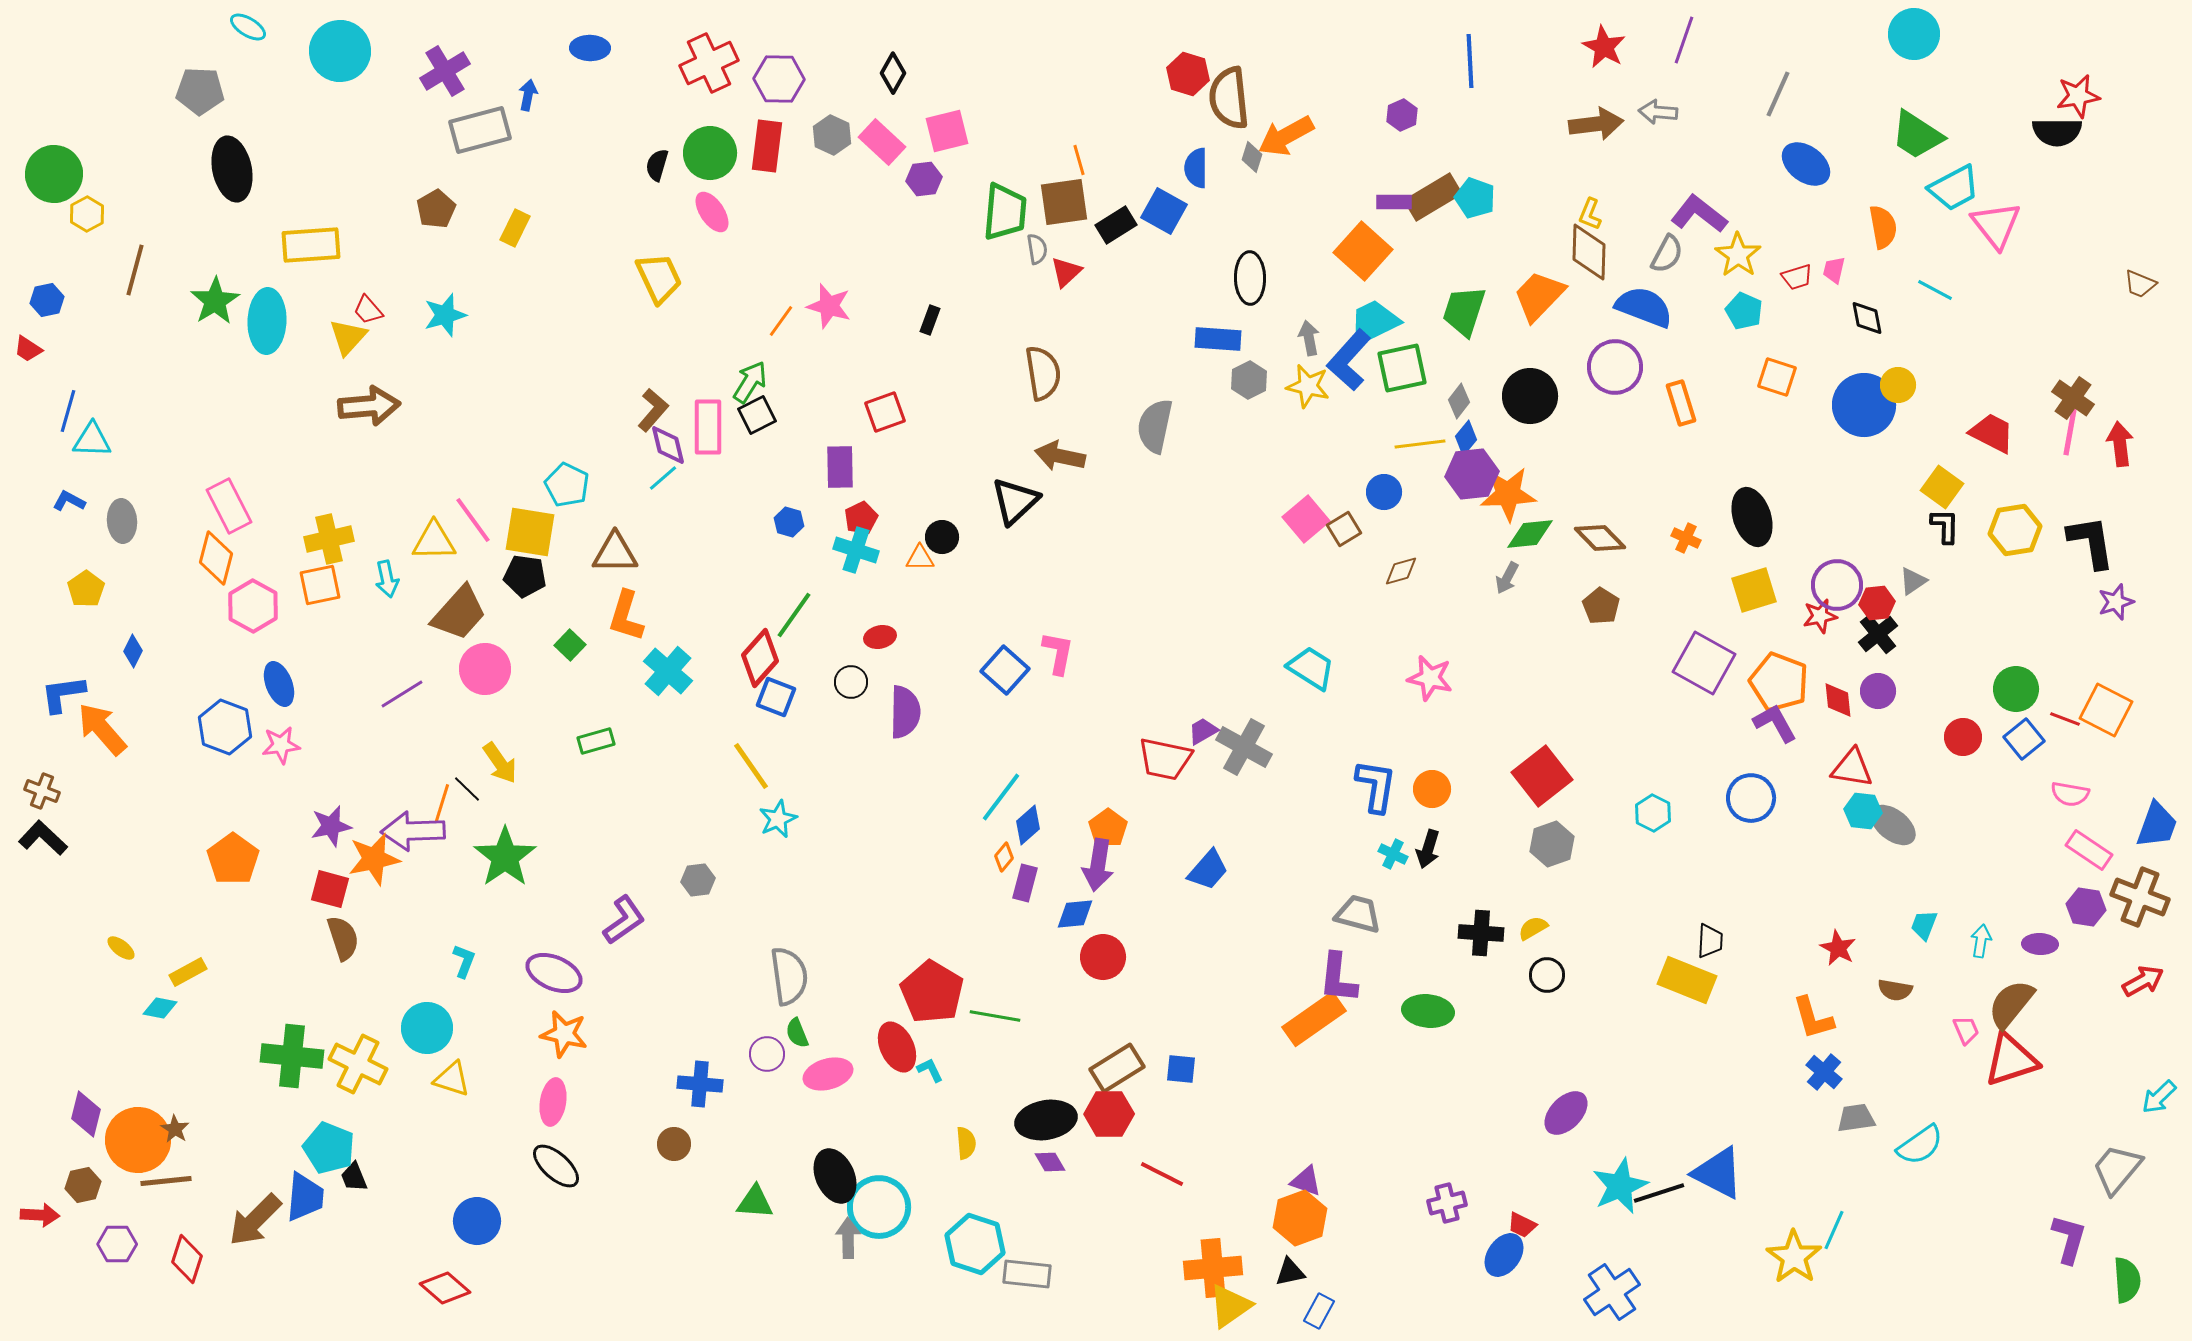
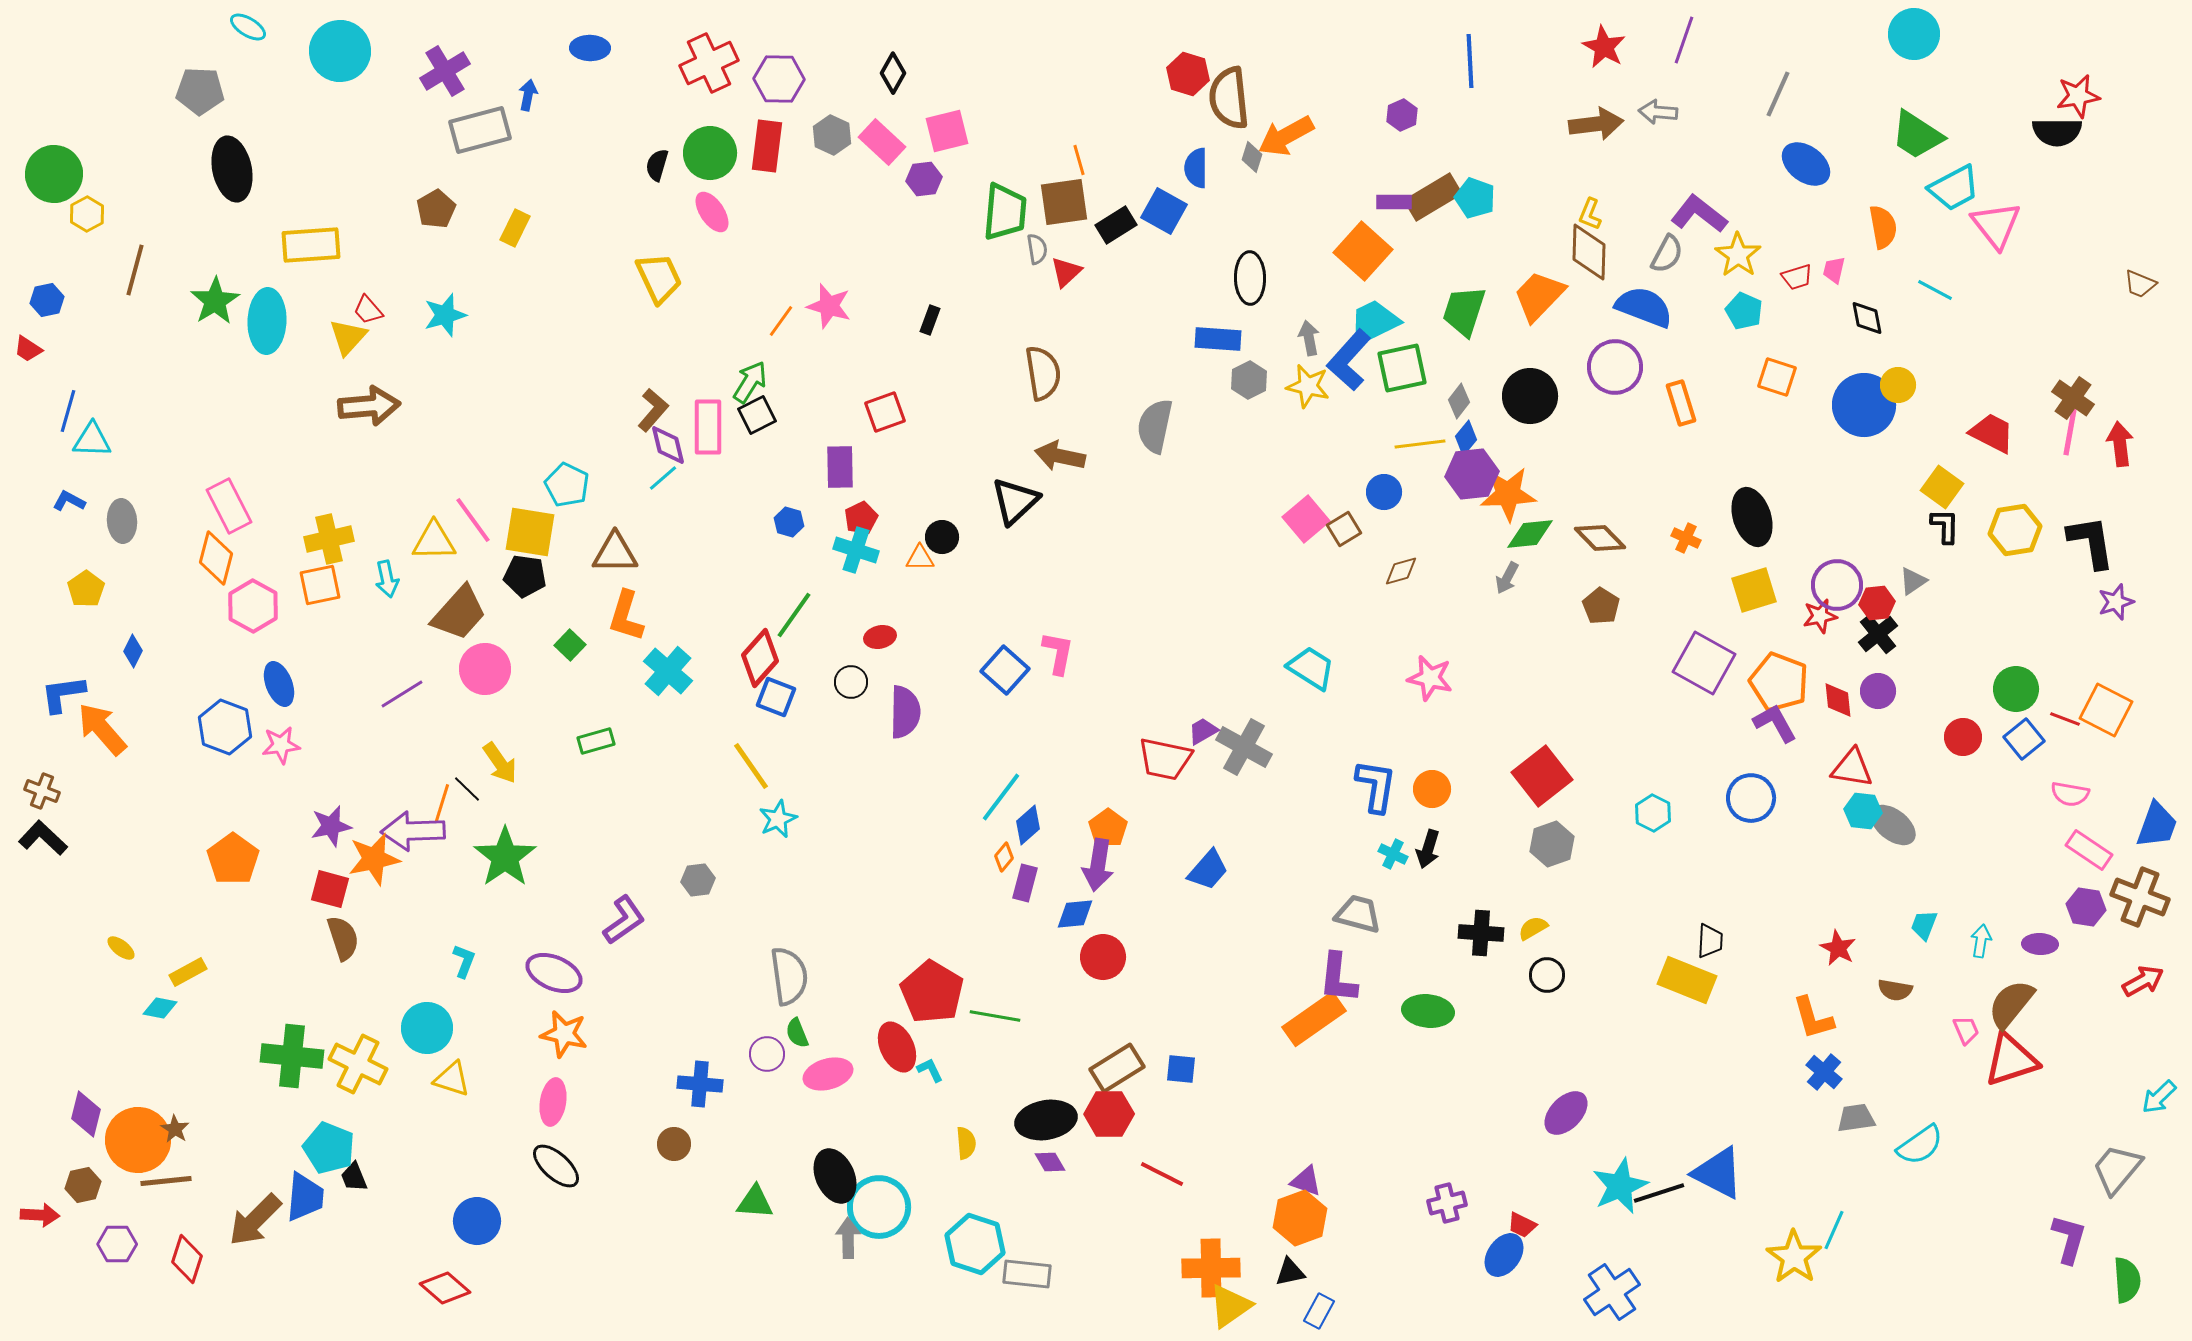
orange cross at (1213, 1268): moved 2 px left; rotated 4 degrees clockwise
